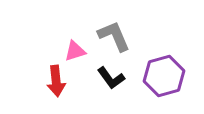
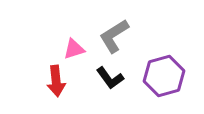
gray L-shape: rotated 99 degrees counterclockwise
pink triangle: moved 1 px left, 2 px up
black L-shape: moved 1 px left
